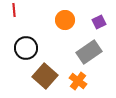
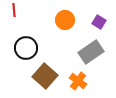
purple square: rotated 32 degrees counterclockwise
gray rectangle: moved 2 px right
